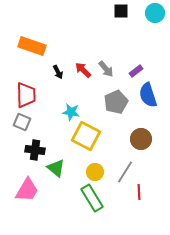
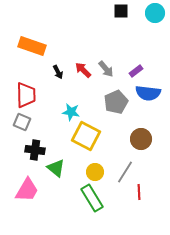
blue semicircle: moved 2 px up; rotated 65 degrees counterclockwise
